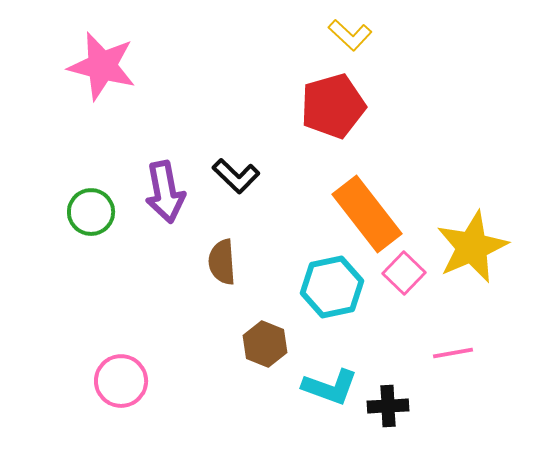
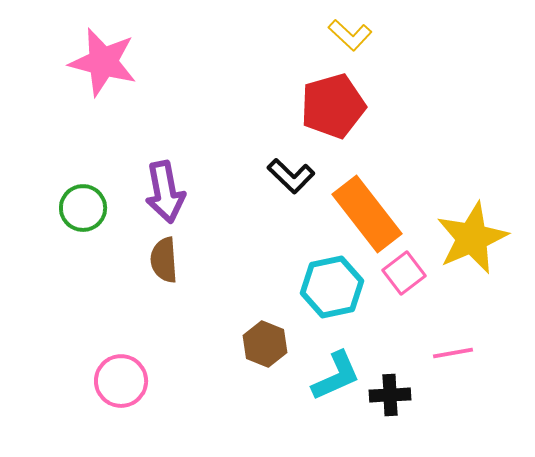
pink star: moved 1 px right, 4 px up
black L-shape: moved 55 px right
green circle: moved 8 px left, 4 px up
yellow star: moved 9 px up
brown semicircle: moved 58 px left, 2 px up
pink square: rotated 9 degrees clockwise
cyan L-shape: moved 6 px right, 11 px up; rotated 44 degrees counterclockwise
black cross: moved 2 px right, 11 px up
